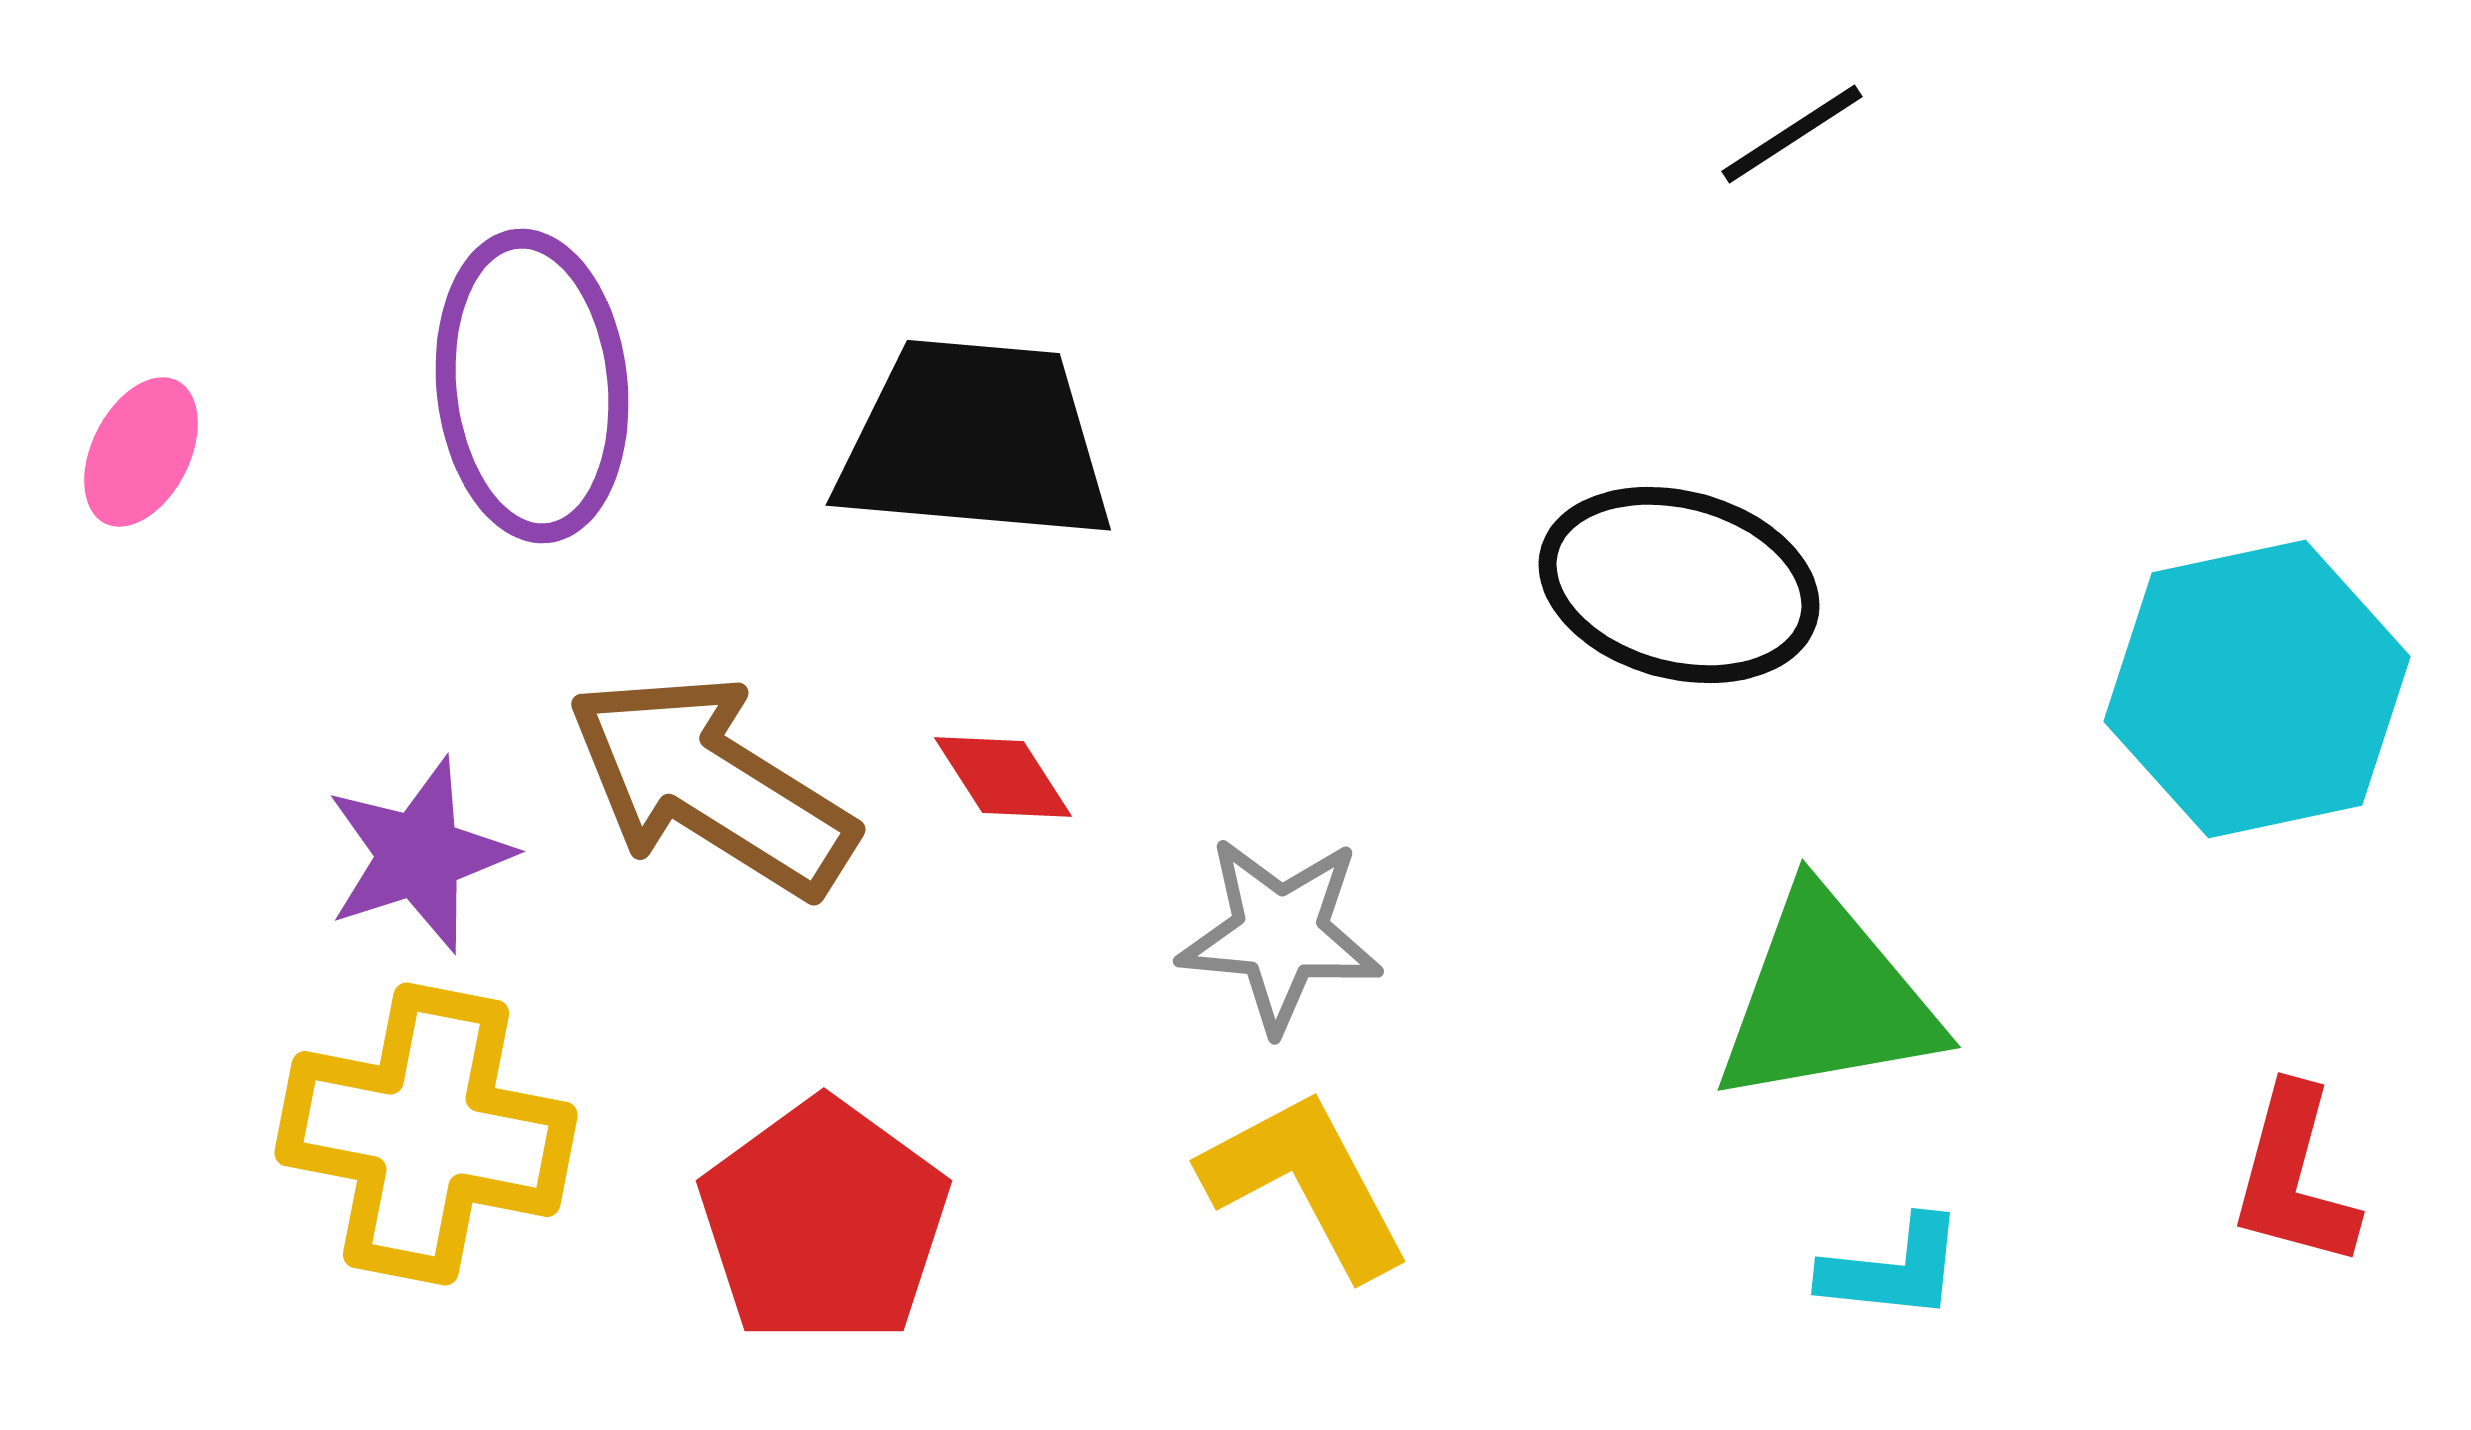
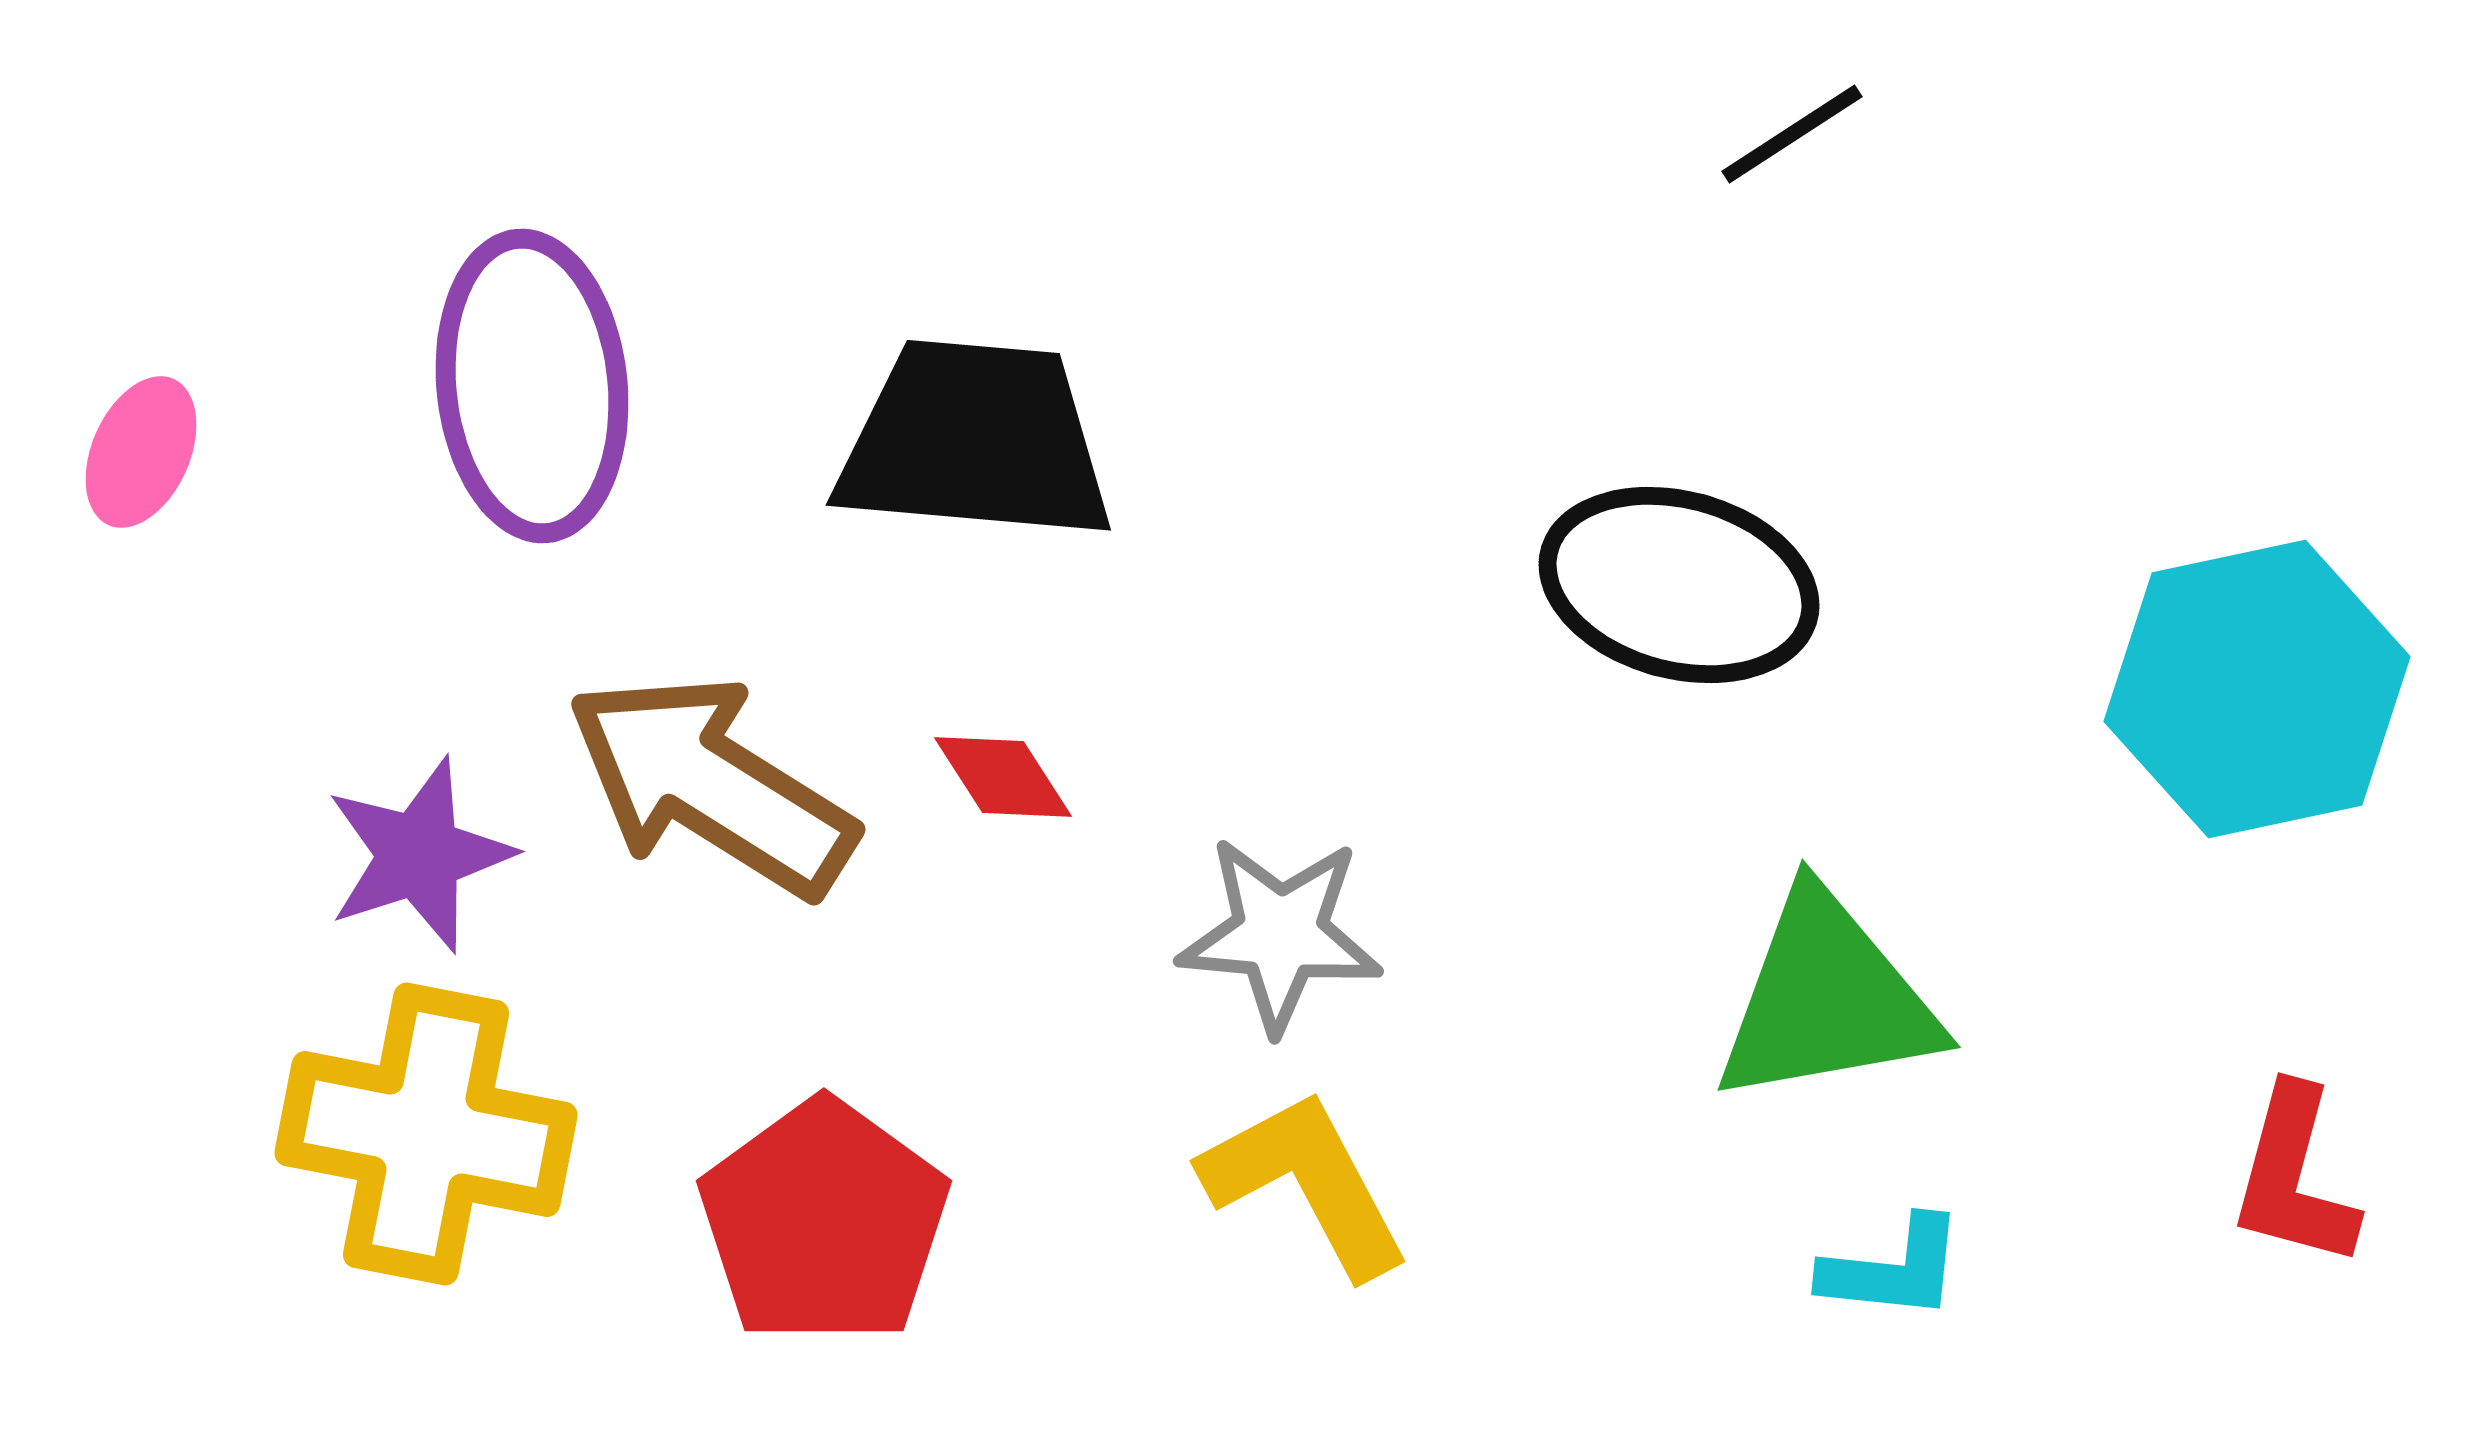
pink ellipse: rotated 3 degrees counterclockwise
